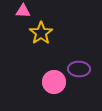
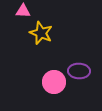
yellow star: rotated 15 degrees counterclockwise
purple ellipse: moved 2 px down
